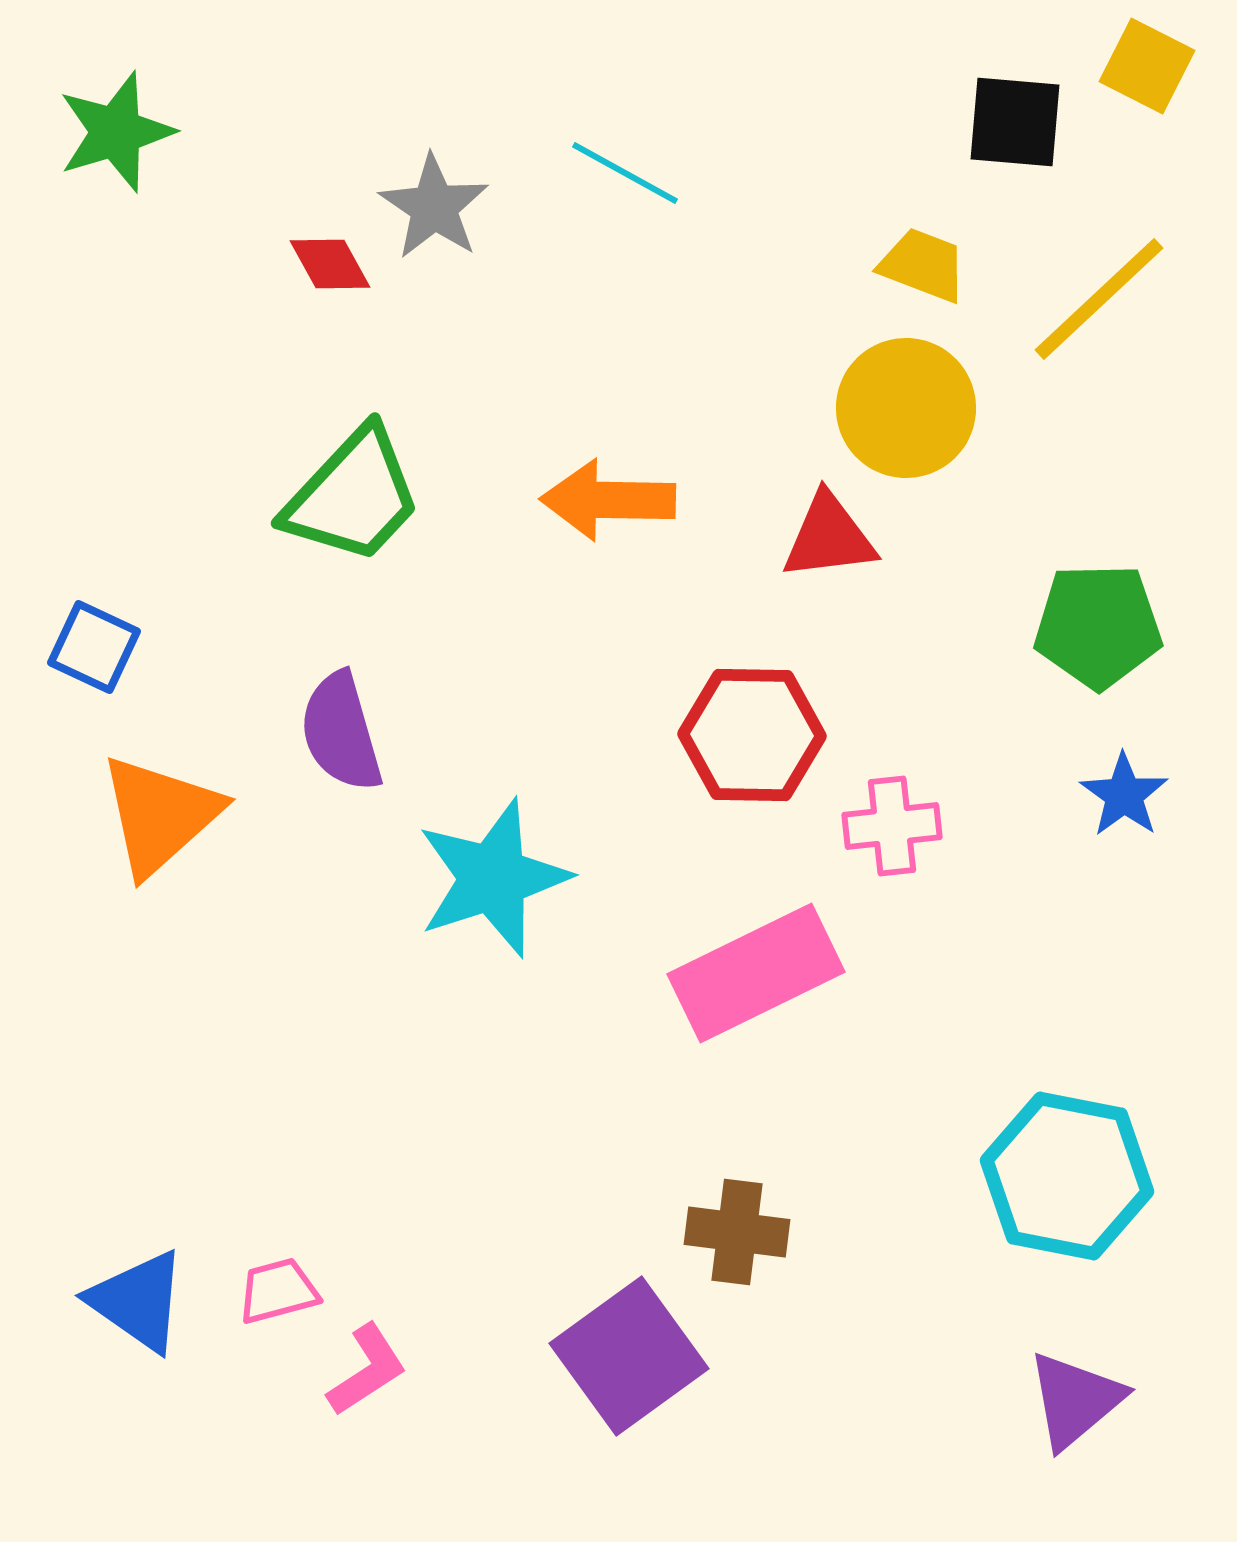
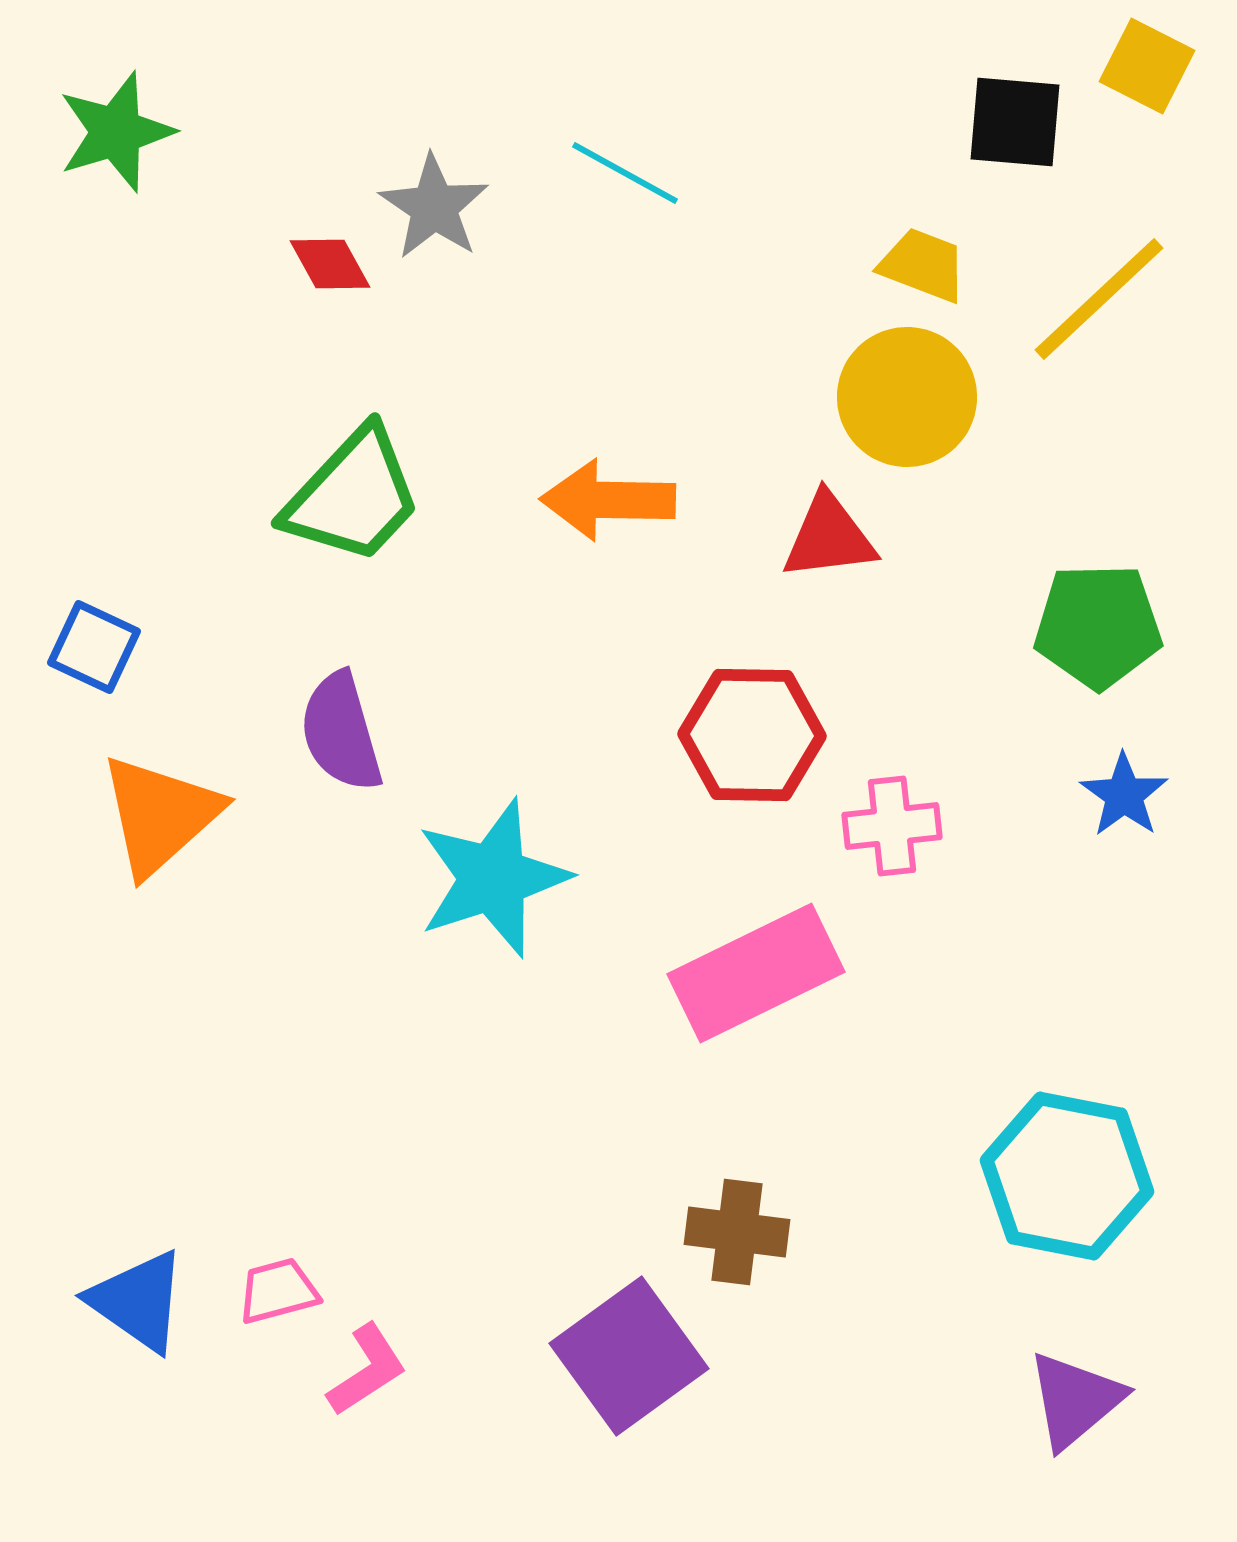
yellow circle: moved 1 px right, 11 px up
